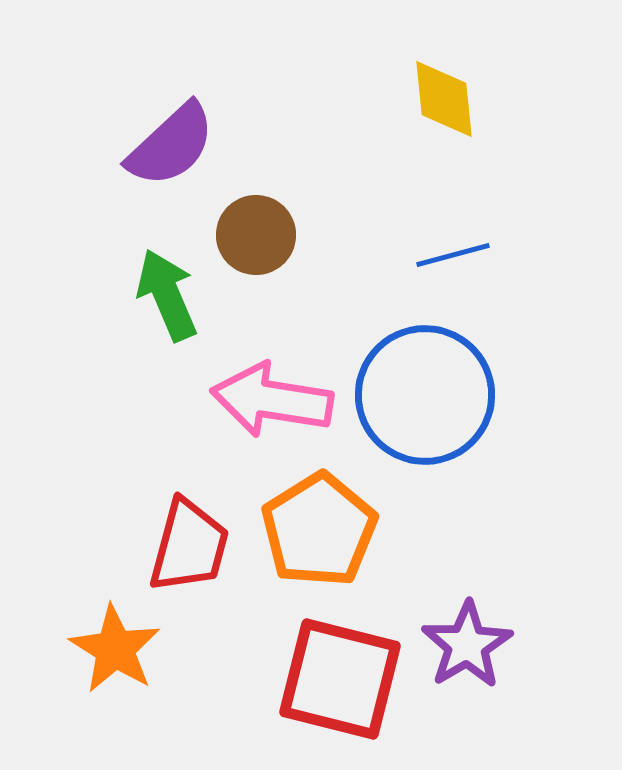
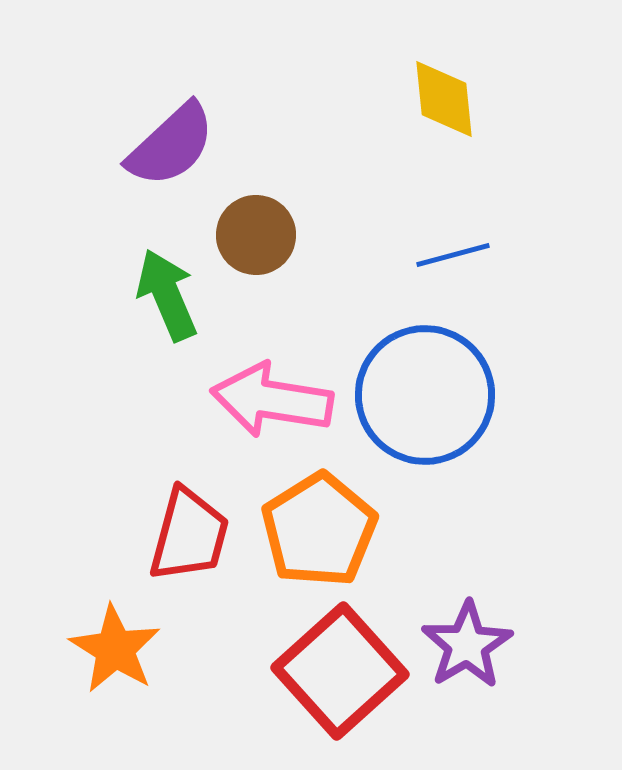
red trapezoid: moved 11 px up
red square: moved 8 px up; rotated 34 degrees clockwise
